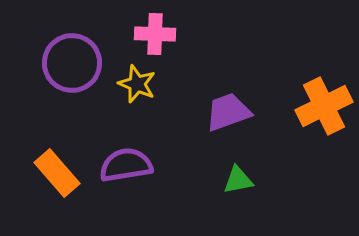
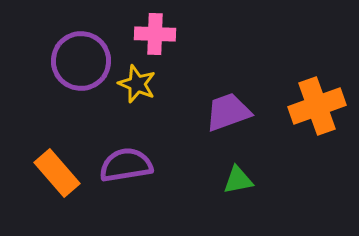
purple circle: moved 9 px right, 2 px up
orange cross: moved 7 px left; rotated 6 degrees clockwise
